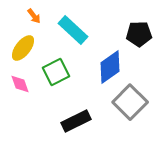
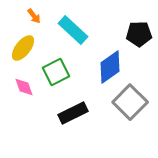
pink diamond: moved 4 px right, 3 px down
black rectangle: moved 3 px left, 8 px up
